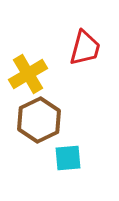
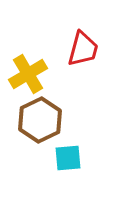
red trapezoid: moved 2 px left, 1 px down
brown hexagon: moved 1 px right
